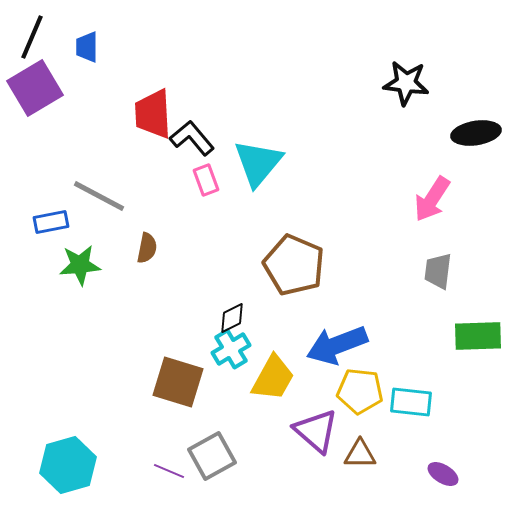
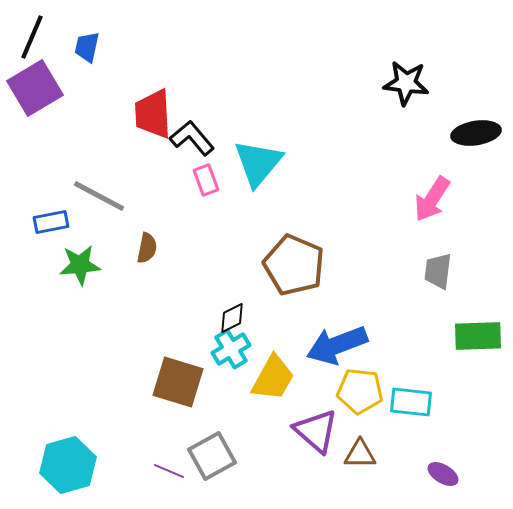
blue trapezoid: rotated 12 degrees clockwise
